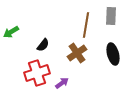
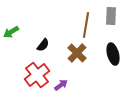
brown cross: rotated 12 degrees counterclockwise
red cross: moved 2 px down; rotated 20 degrees counterclockwise
purple arrow: moved 1 px left, 2 px down
